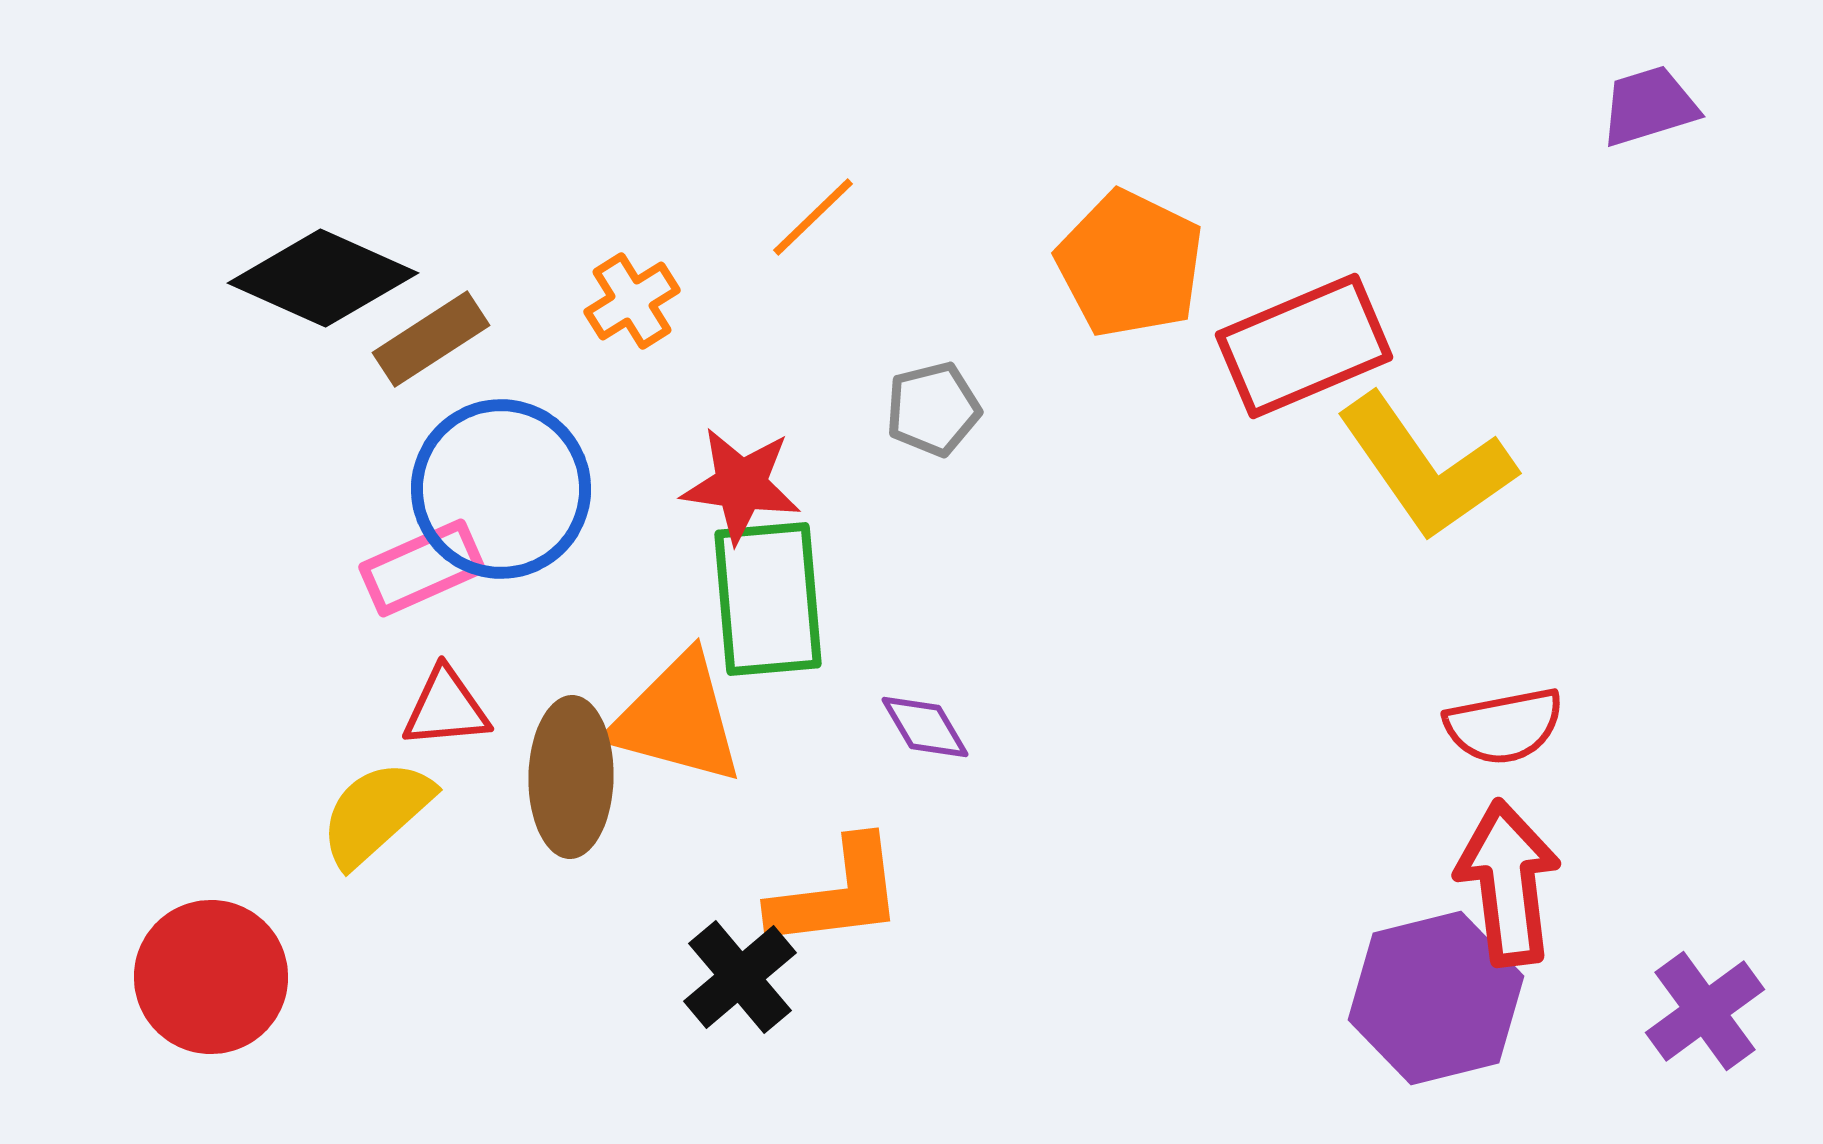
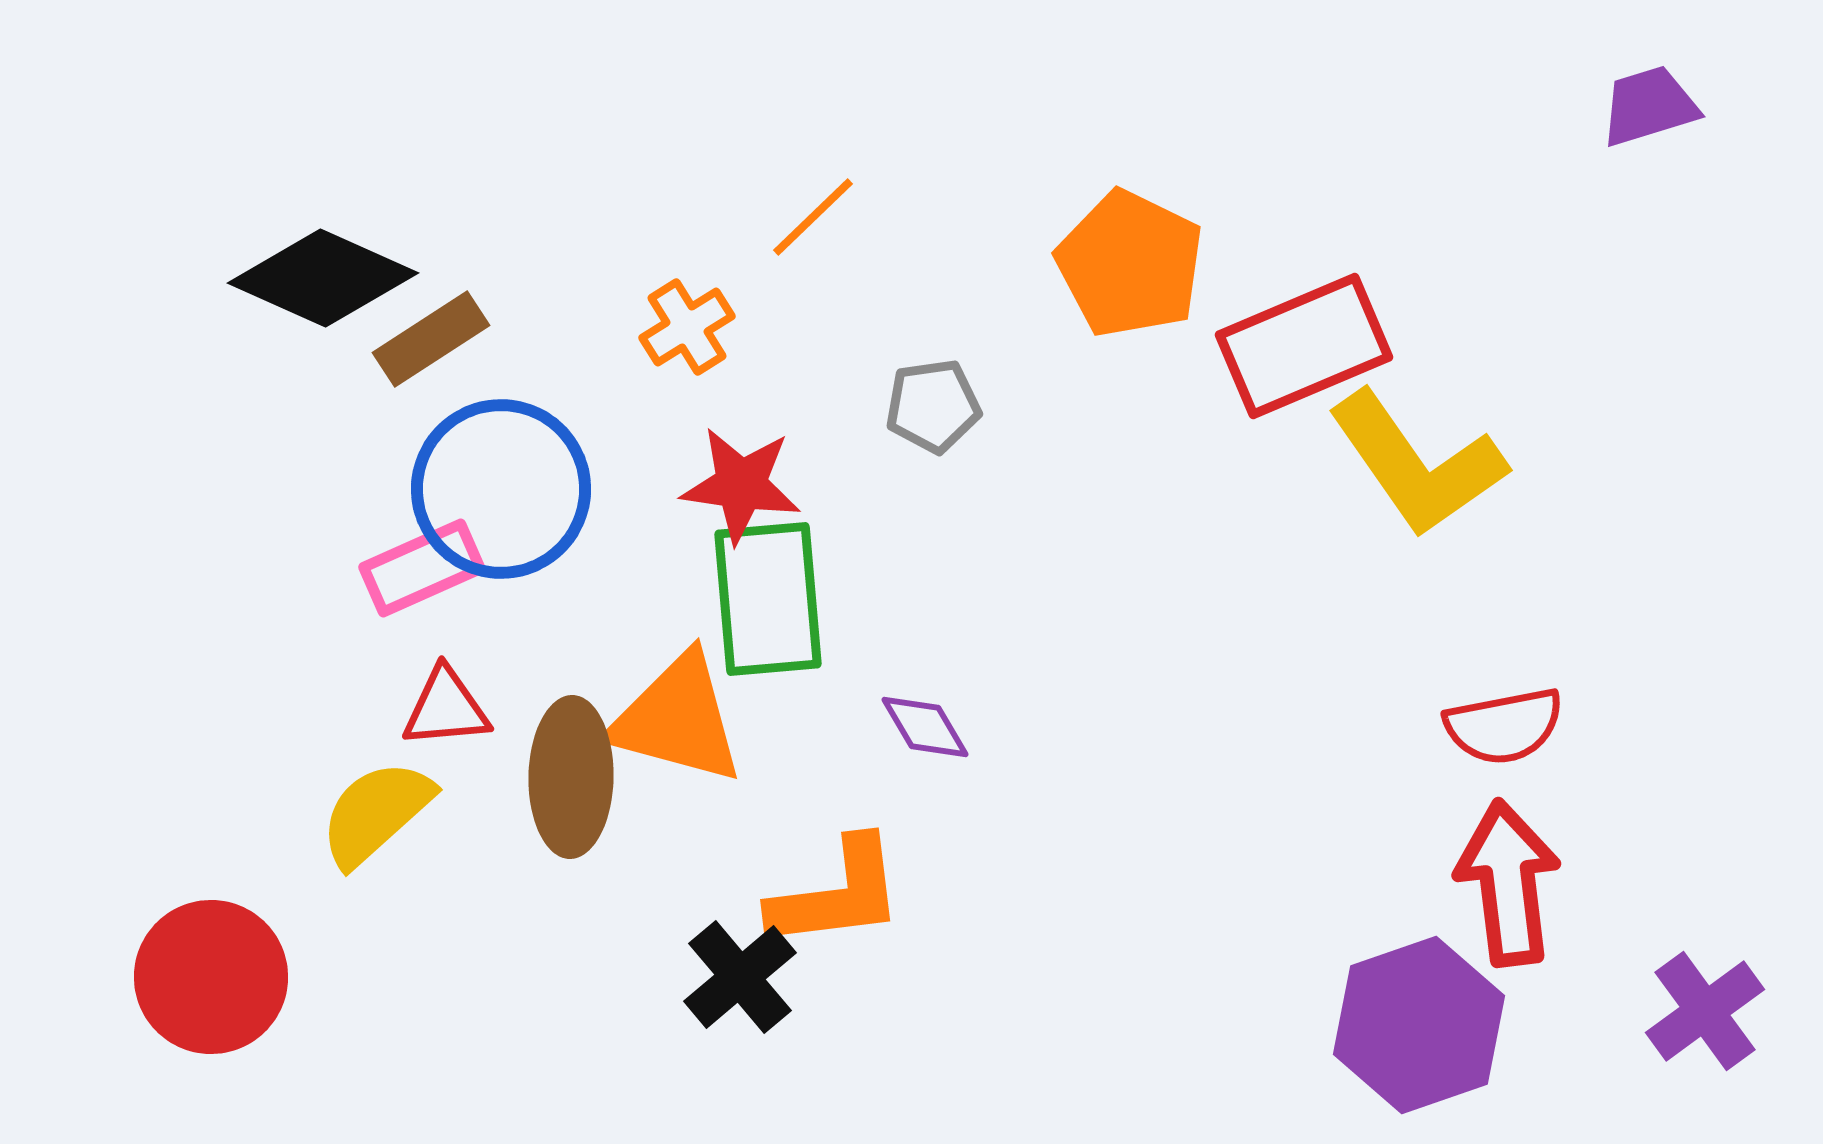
orange cross: moved 55 px right, 26 px down
gray pentagon: moved 3 px up; rotated 6 degrees clockwise
yellow L-shape: moved 9 px left, 3 px up
purple hexagon: moved 17 px left, 27 px down; rotated 5 degrees counterclockwise
